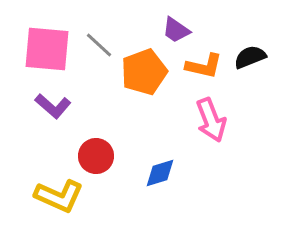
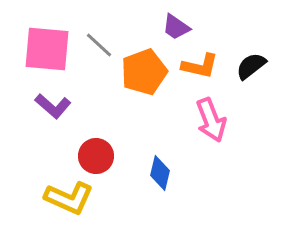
purple trapezoid: moved 3 px up
black semicircle: moved 1 px right, 9 px down; rotated 16 degrees counterclockwise
orange L-shape: moved 4 px left
blue diamond: rotated 60 degrees counterclockwise
yellow L-shape: moved 10 px right, 2 px down
